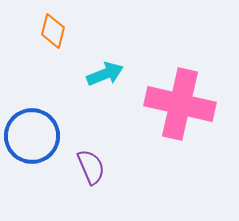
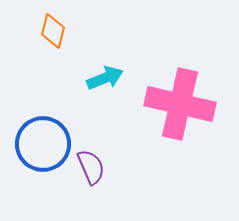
cyan arrow: moved 4 px down
blue circle: moved 11 px right, 8 px down
